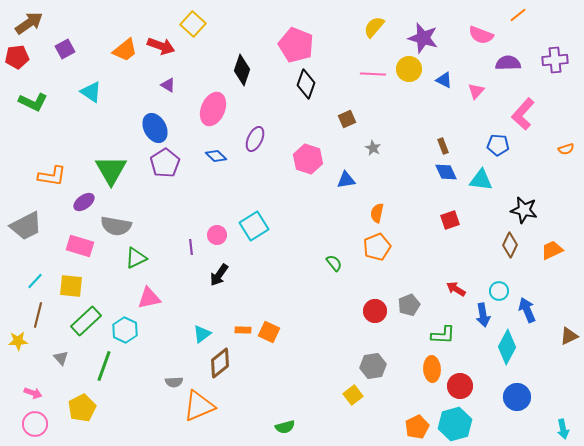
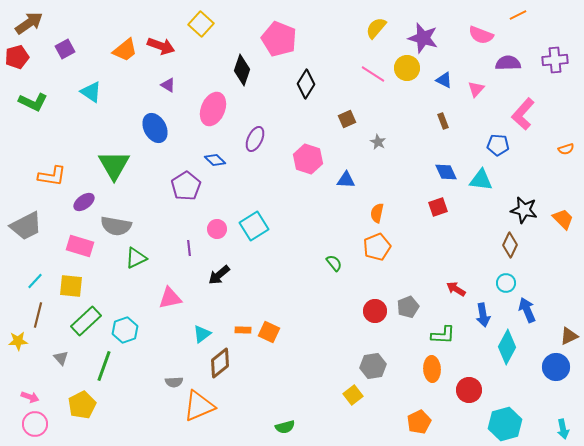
orange line at (518, 15): rotated 12 degrees clockwise
yellow square at (193, 24): moved 8 px right
yellow semicircle at (374, 27): moved 2 px right, 1 px down
pink pentagon at (296, 45): moved 17 px left, 6 px up
red pentagon at (17, 57): rotated 10 degrees counterclockwise
yellow circle at (409, 69): moved 2 px left, 1 px up
pink line at (373, 74): rotated 30 degrees clockwise
black diamond at (306, 84): rotated 12 degrees clockwise
pink triangle at (476, 91): moved 2 px up
brown rectangle at (443, 146): moved 25 px up
gray star at (373, 148): moved 5 px right, 6 px up
blue diamond at (216, 156): moved 1 px left, 4 px down
purple pentagon at (165, 163): moved 21 px right, 23 px down
green triangle at (111, 170): moved 3 px right, 5 px up
blue triangle at (346, 180): rotated 12 degrees clockwise
red square at (450, 220): moved 12 px left, 13 px up
pink circle at (217, 235): moved 6 px up
purple line at (191, 247): moved 2 px left, 1 px down
orange trapezoid at (552, 250): moved 11 px right, 31 px up; rotated 70 degrees clockwise
black arrow at (219, 275): rotated 15 degrees clockwise
cyan circle at (499, 291): moved 7 px right, 8 px up
pink triangle at (149, 298): moved 21 px right
gray pentagon at (409, 305): moved 1 px left, 2 px down
cyan hexagon at (125, 330): rotated 15 degrees clockwise
red circle at (460, 386): moved 9 px right, 4 px down
pink arrow at (33, 393): moved 3 px left, 4 px down
blue circle at (517, 397): moved 39 px right, 30 px up
yellow pentagon at (82, 408): moved 3 px up
cyan hexagon at (455, 424): moved 50 px right
orange pentagon at (417, 427): moved 2 px right, 5 px up
